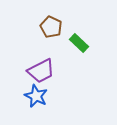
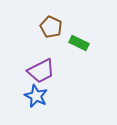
green rectangle: rotated 18 degrees counterclockwise
